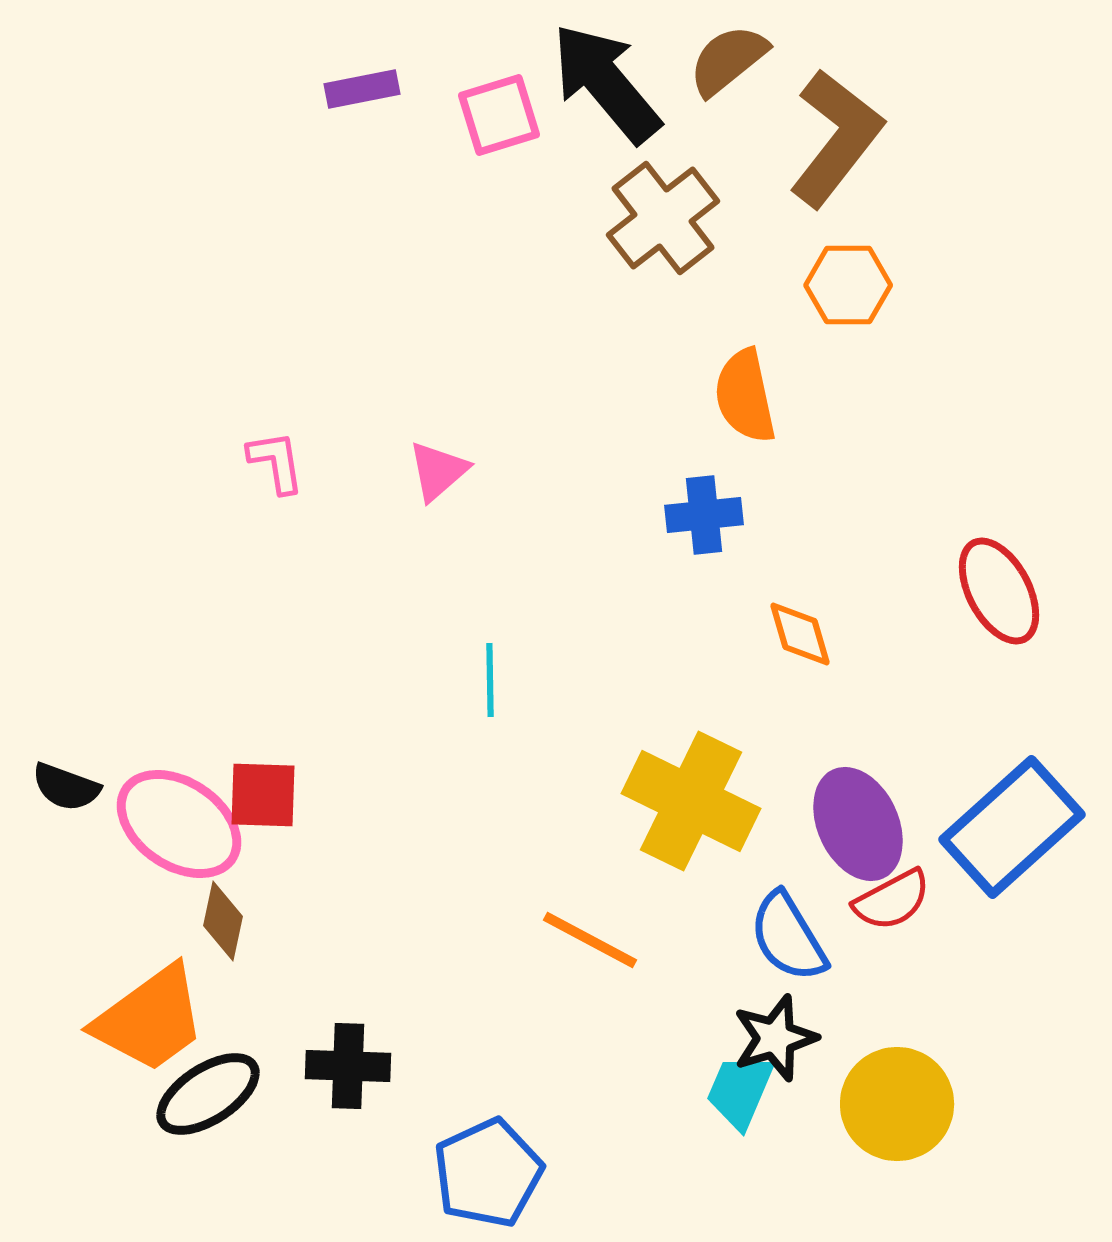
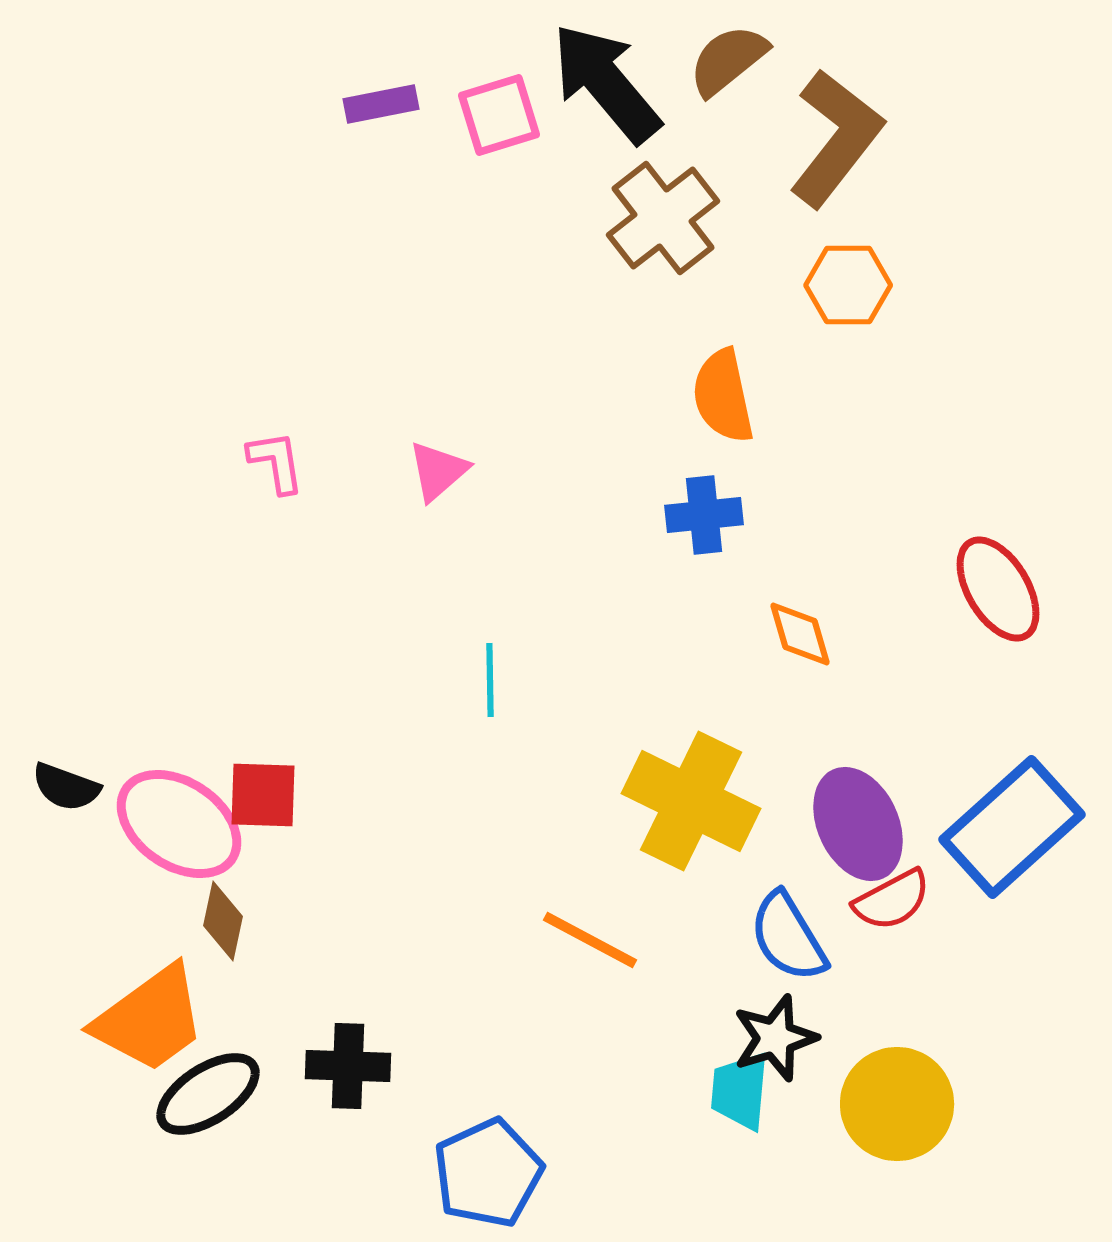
purple rectangle: moved 19 px right, 15 px down
orange semicircle: moved 22 px left
red ellipse: moved 1 px left, 2 px up; rotated 3 degrees counterclockwise
cyan trapezoid: rotated 18 degrees counterclockwise
